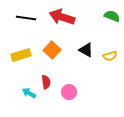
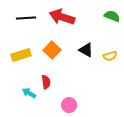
black line: rotated 12 degrees counterclockwise
pink circle: moved 13 px down
